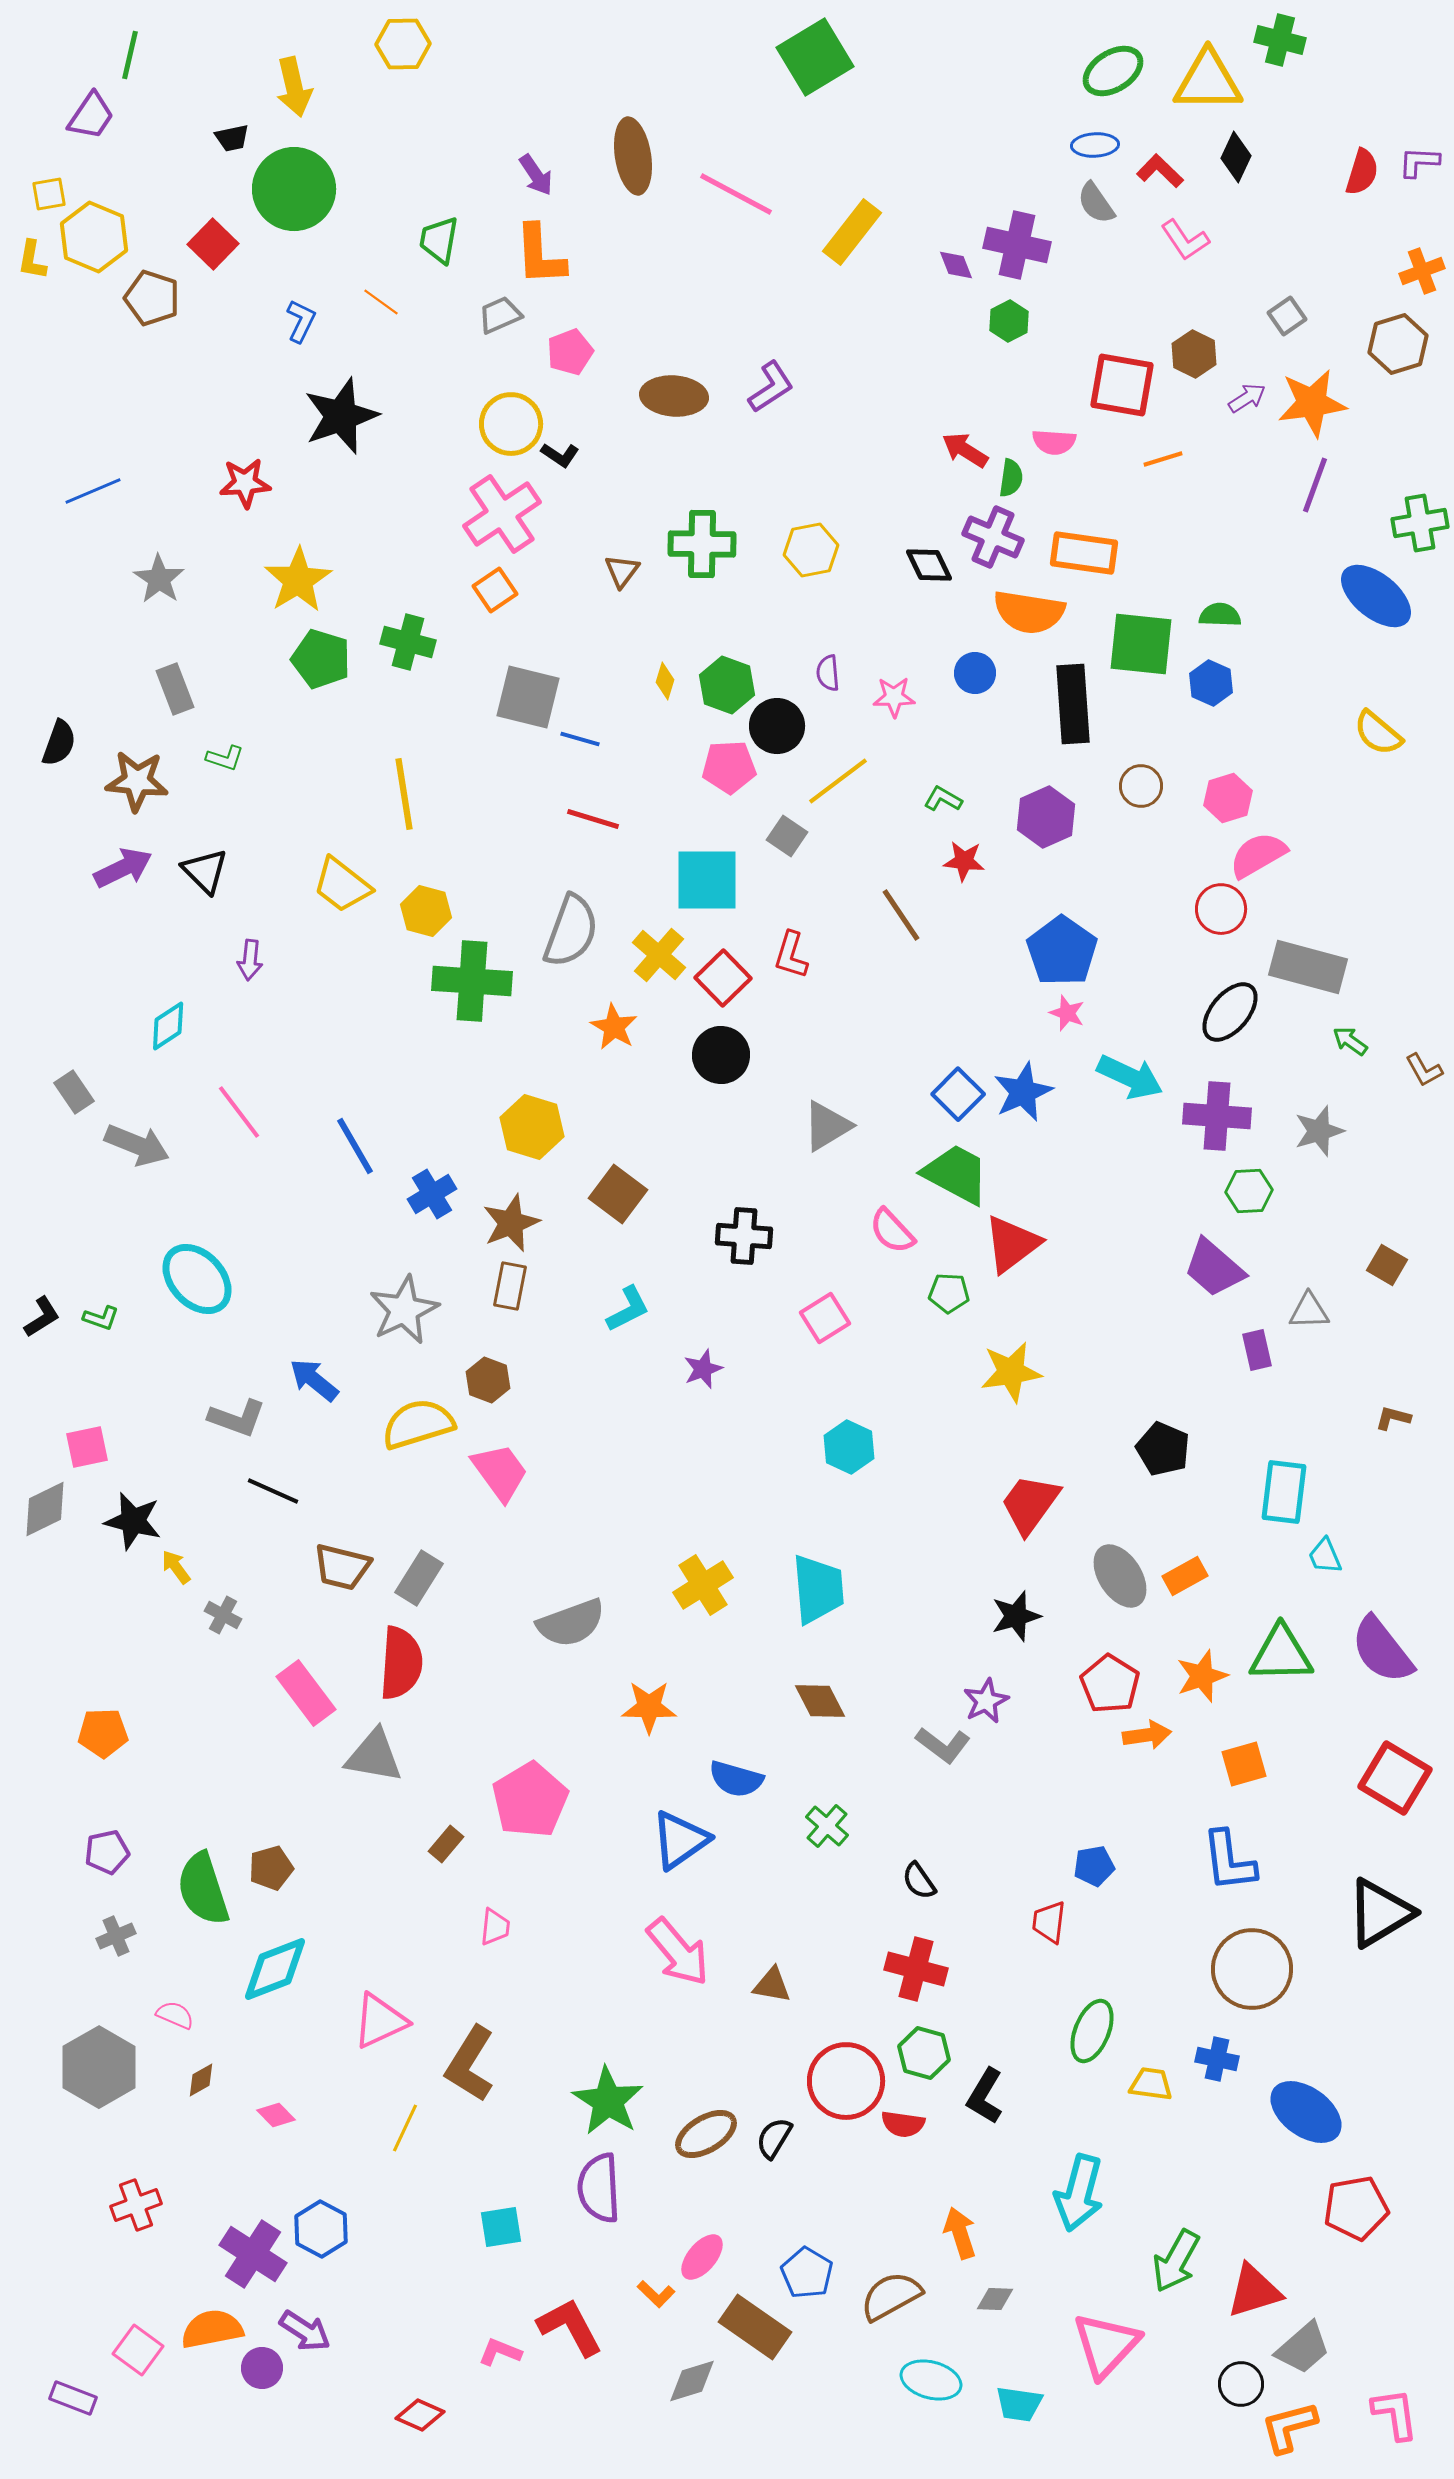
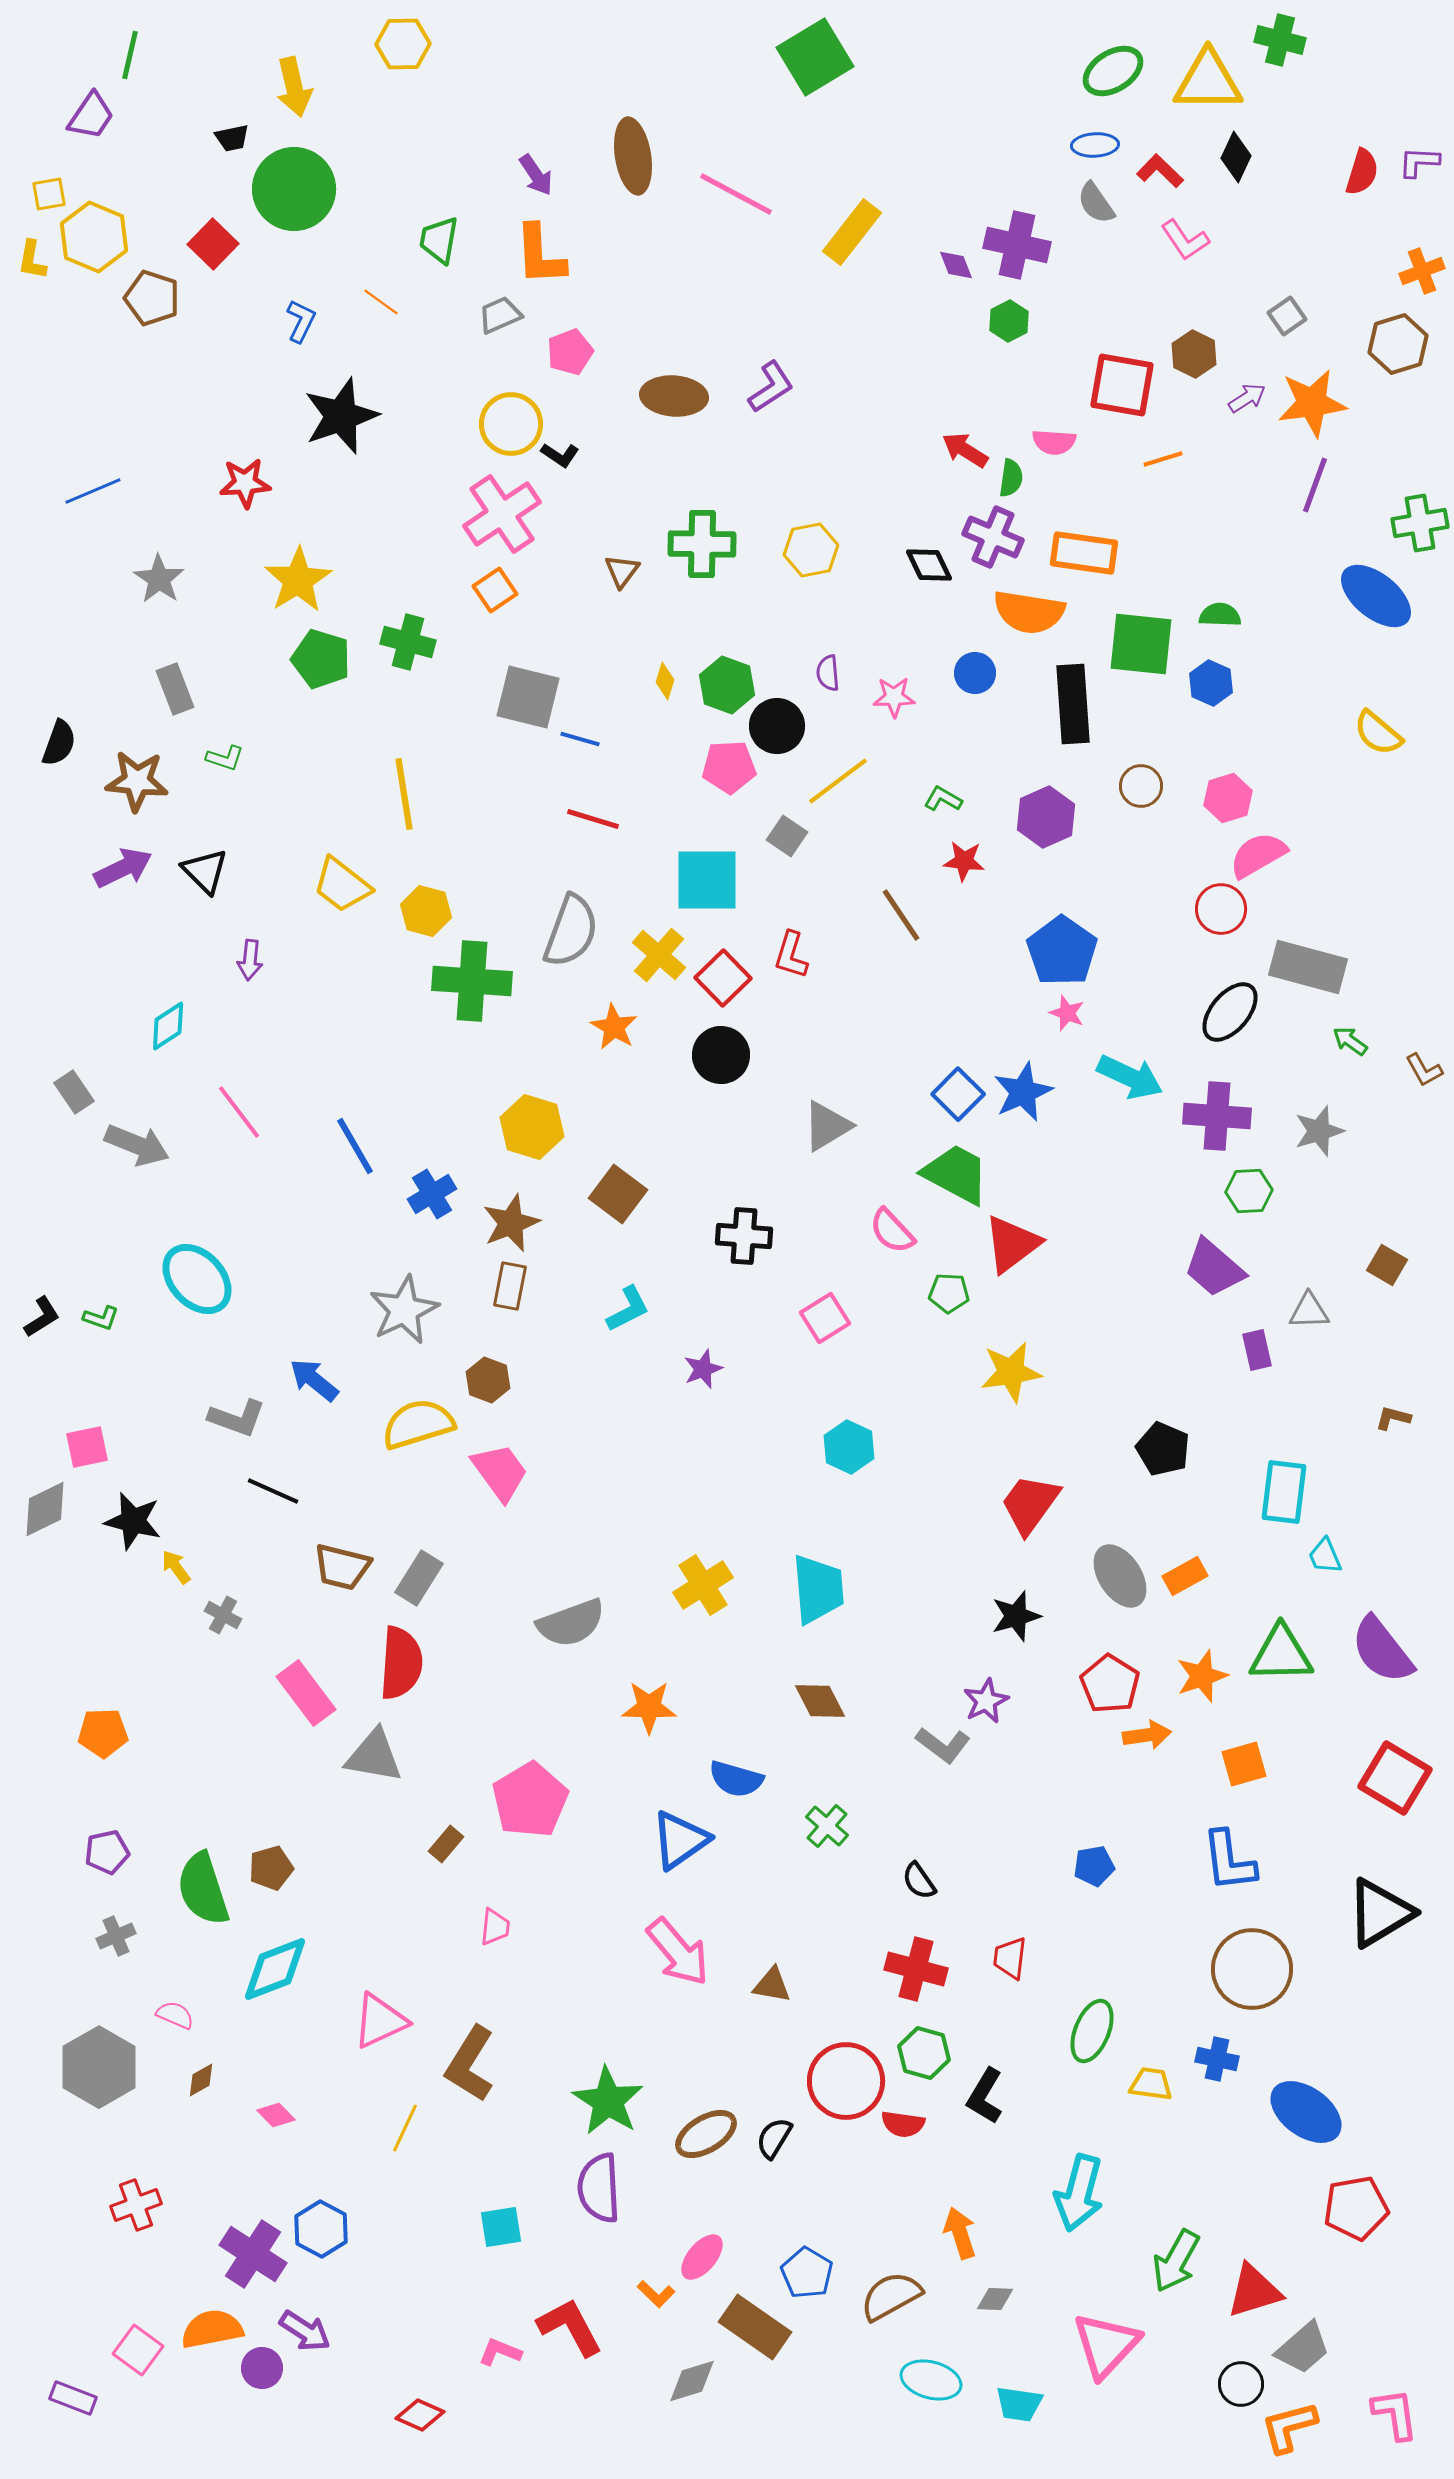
red trapezoid at (1049, 1922): moved 39 px left, 36 px down
